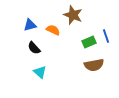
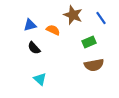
blue line: moved 5 px left, 18 px up; rotated 16 degrees counterclockwise
cyan triangle: moved 7 px down
